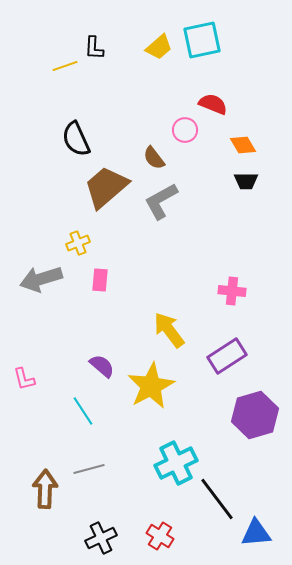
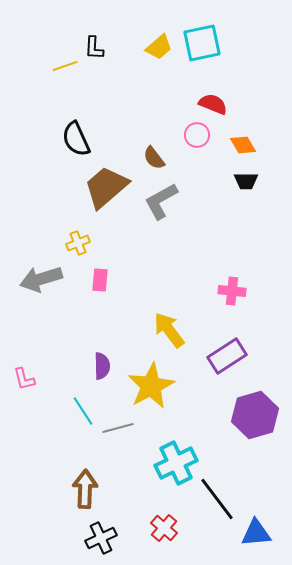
cyan square: moved 3 px down
pink circle: moved 12 px right, 5 px down
purple semicircle: rotated 48 degrees clockwise
gray line: moved 29 px right, 41 px up
brown arrow: moved 40 px right
red cross: moved 4 px right, 8 px up; rotated 8 degrees clockwise
